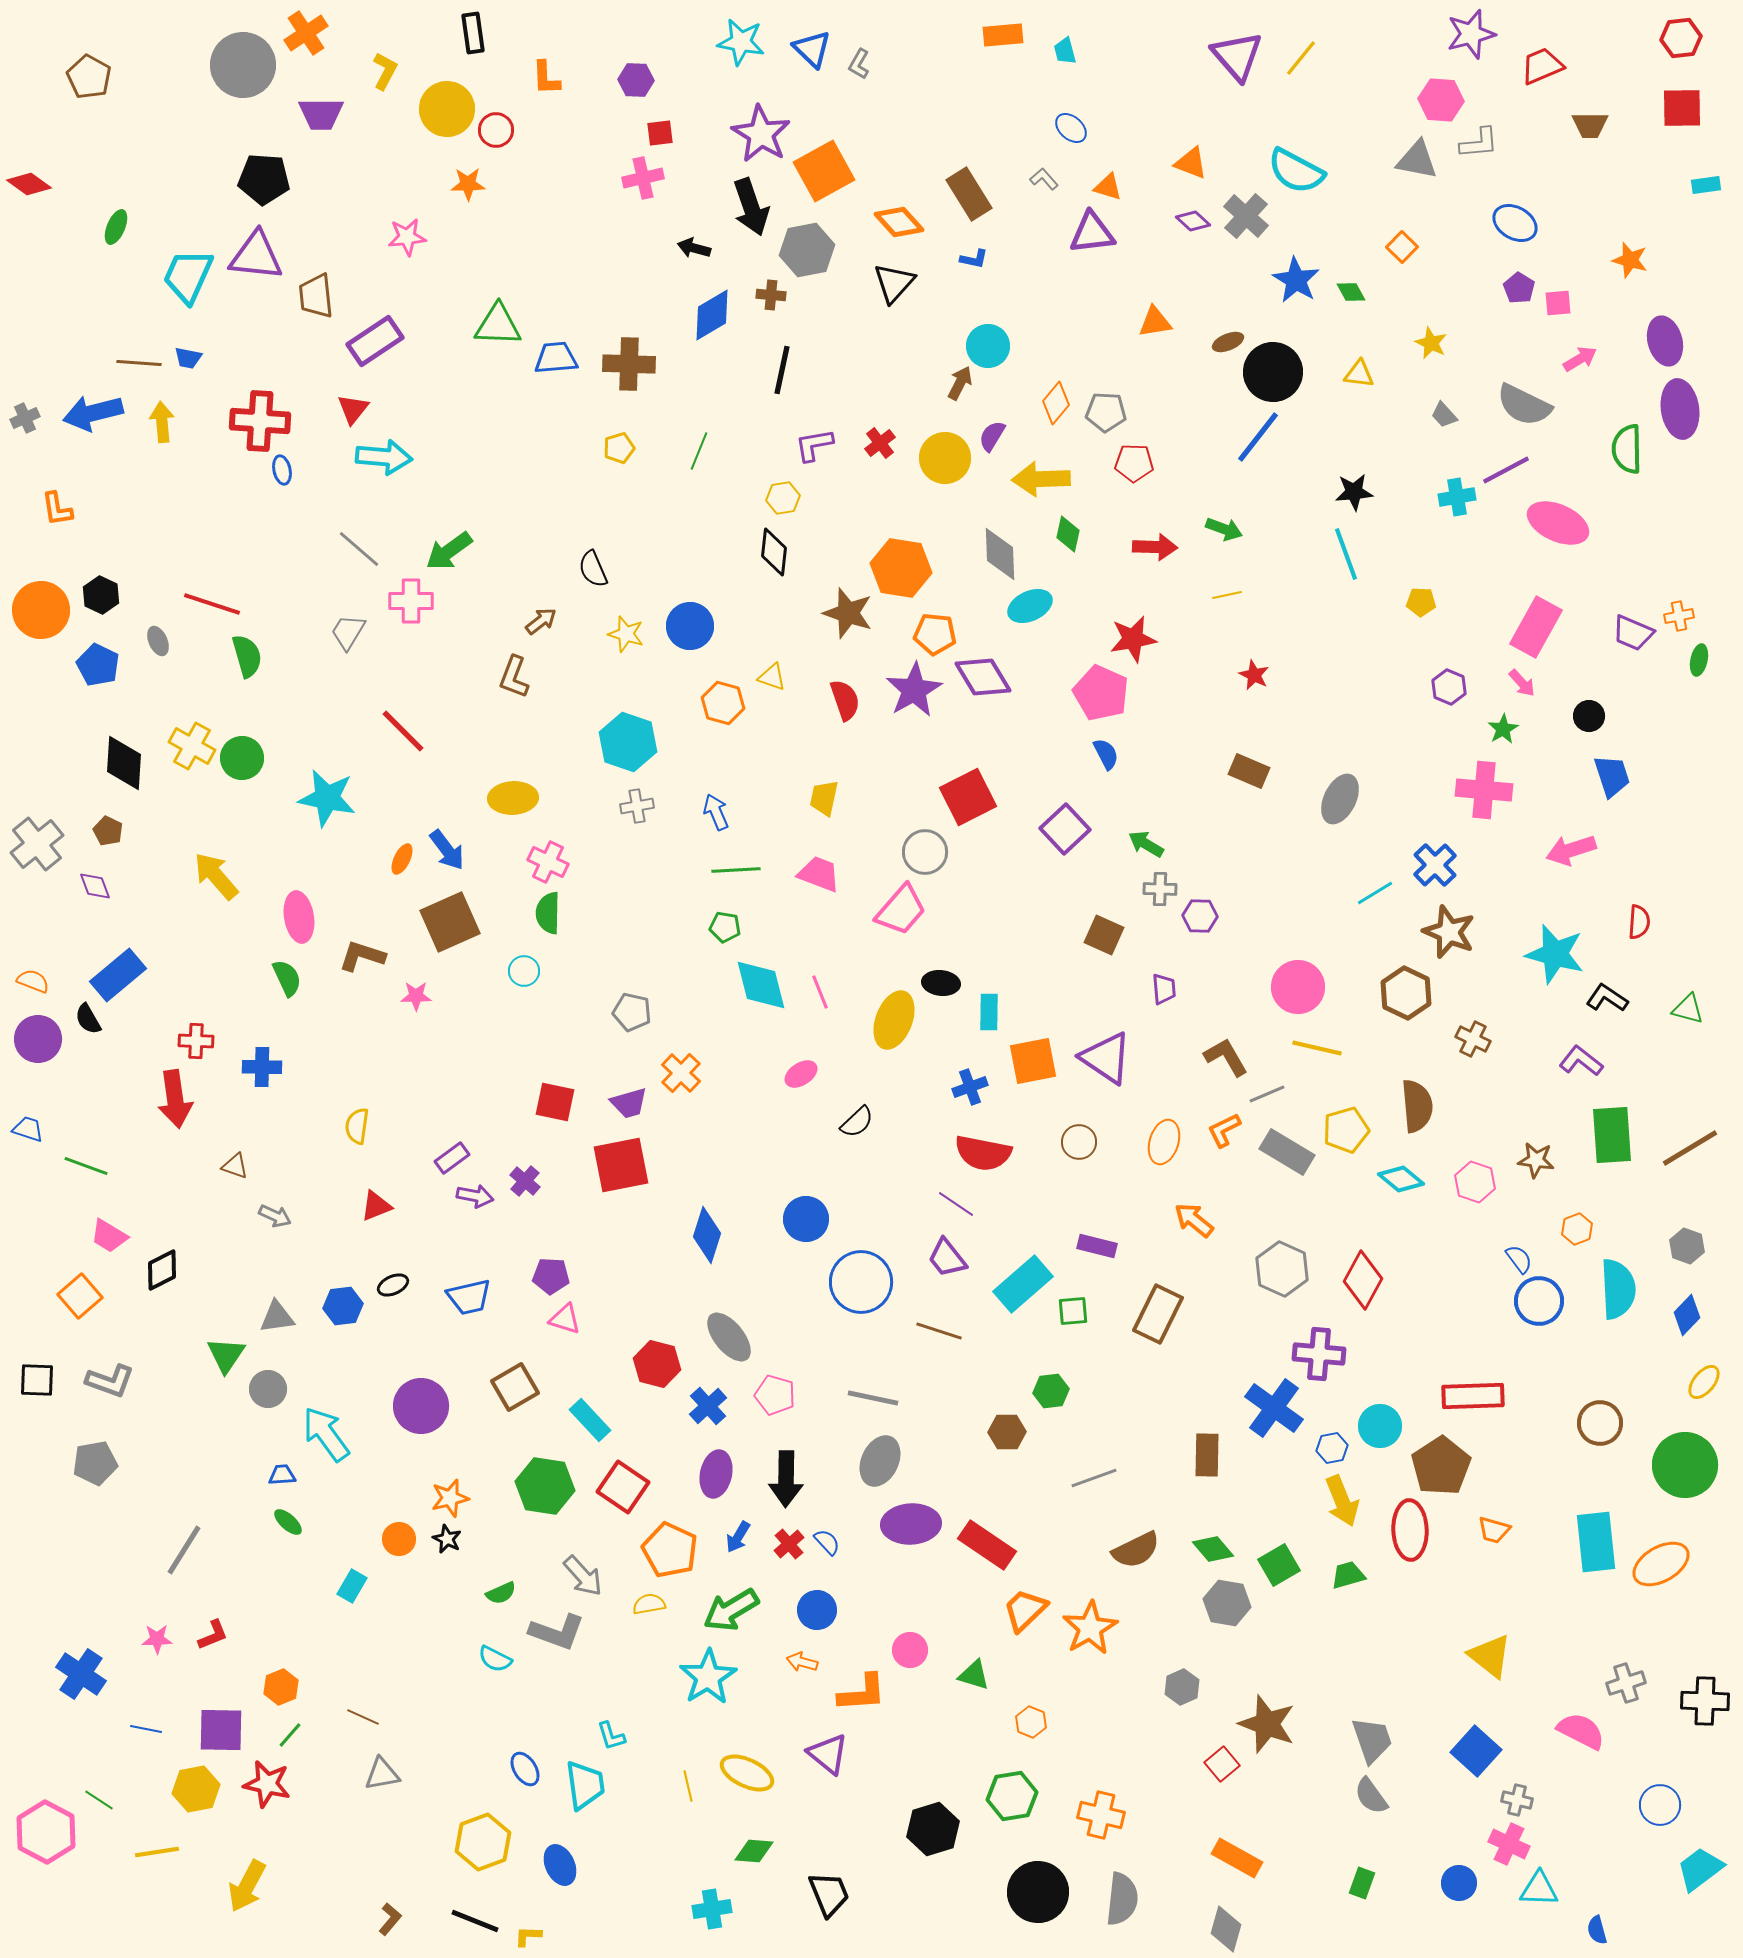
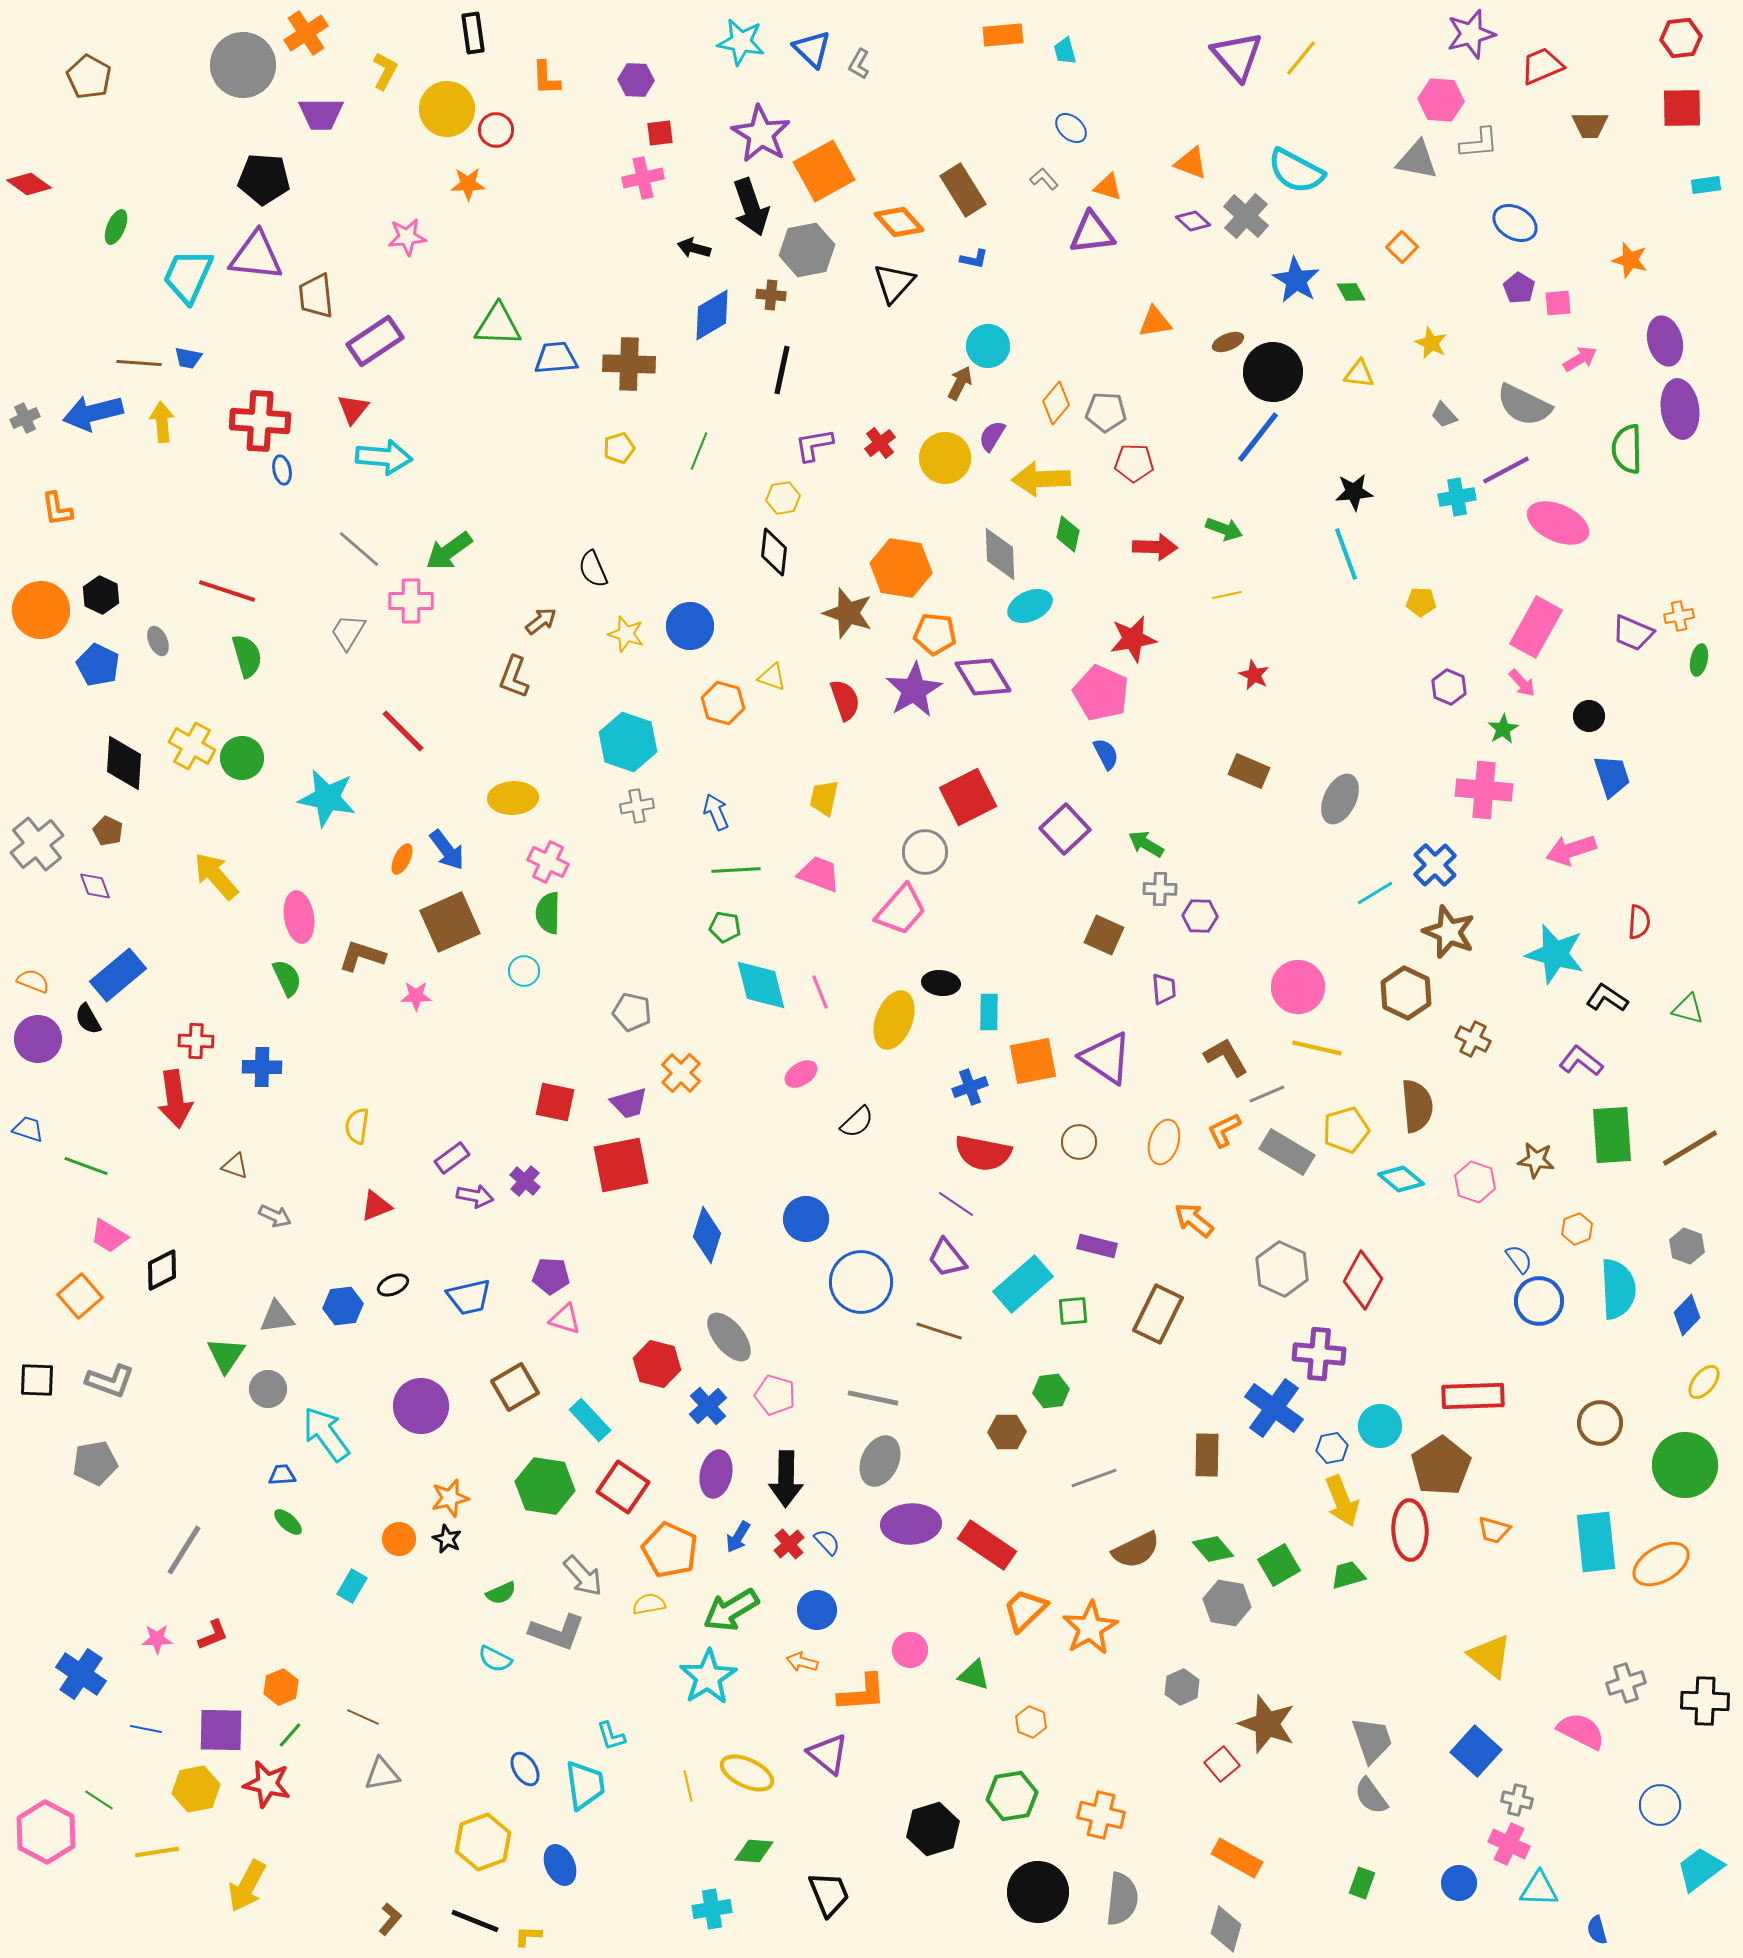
brown rectangle at (969, 194): moved 6 px left, 4 px up
red line at (212, 604): moved 15 px right, 13 px up
